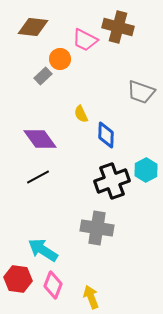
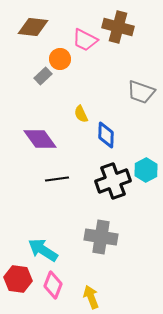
black line: moved 19 px right, 2 px down; rotated 20 degrees clockwise
black cross: moved 1 px right
gray cross: moved 4 px right, 9 px down
